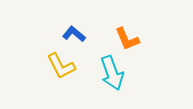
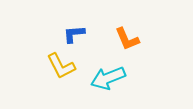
blue L-shape: rotated 45 degrees counterclockwise
cyan arrow: moved 4 px left, 5 px down; rotated 88 degrees clockwise
